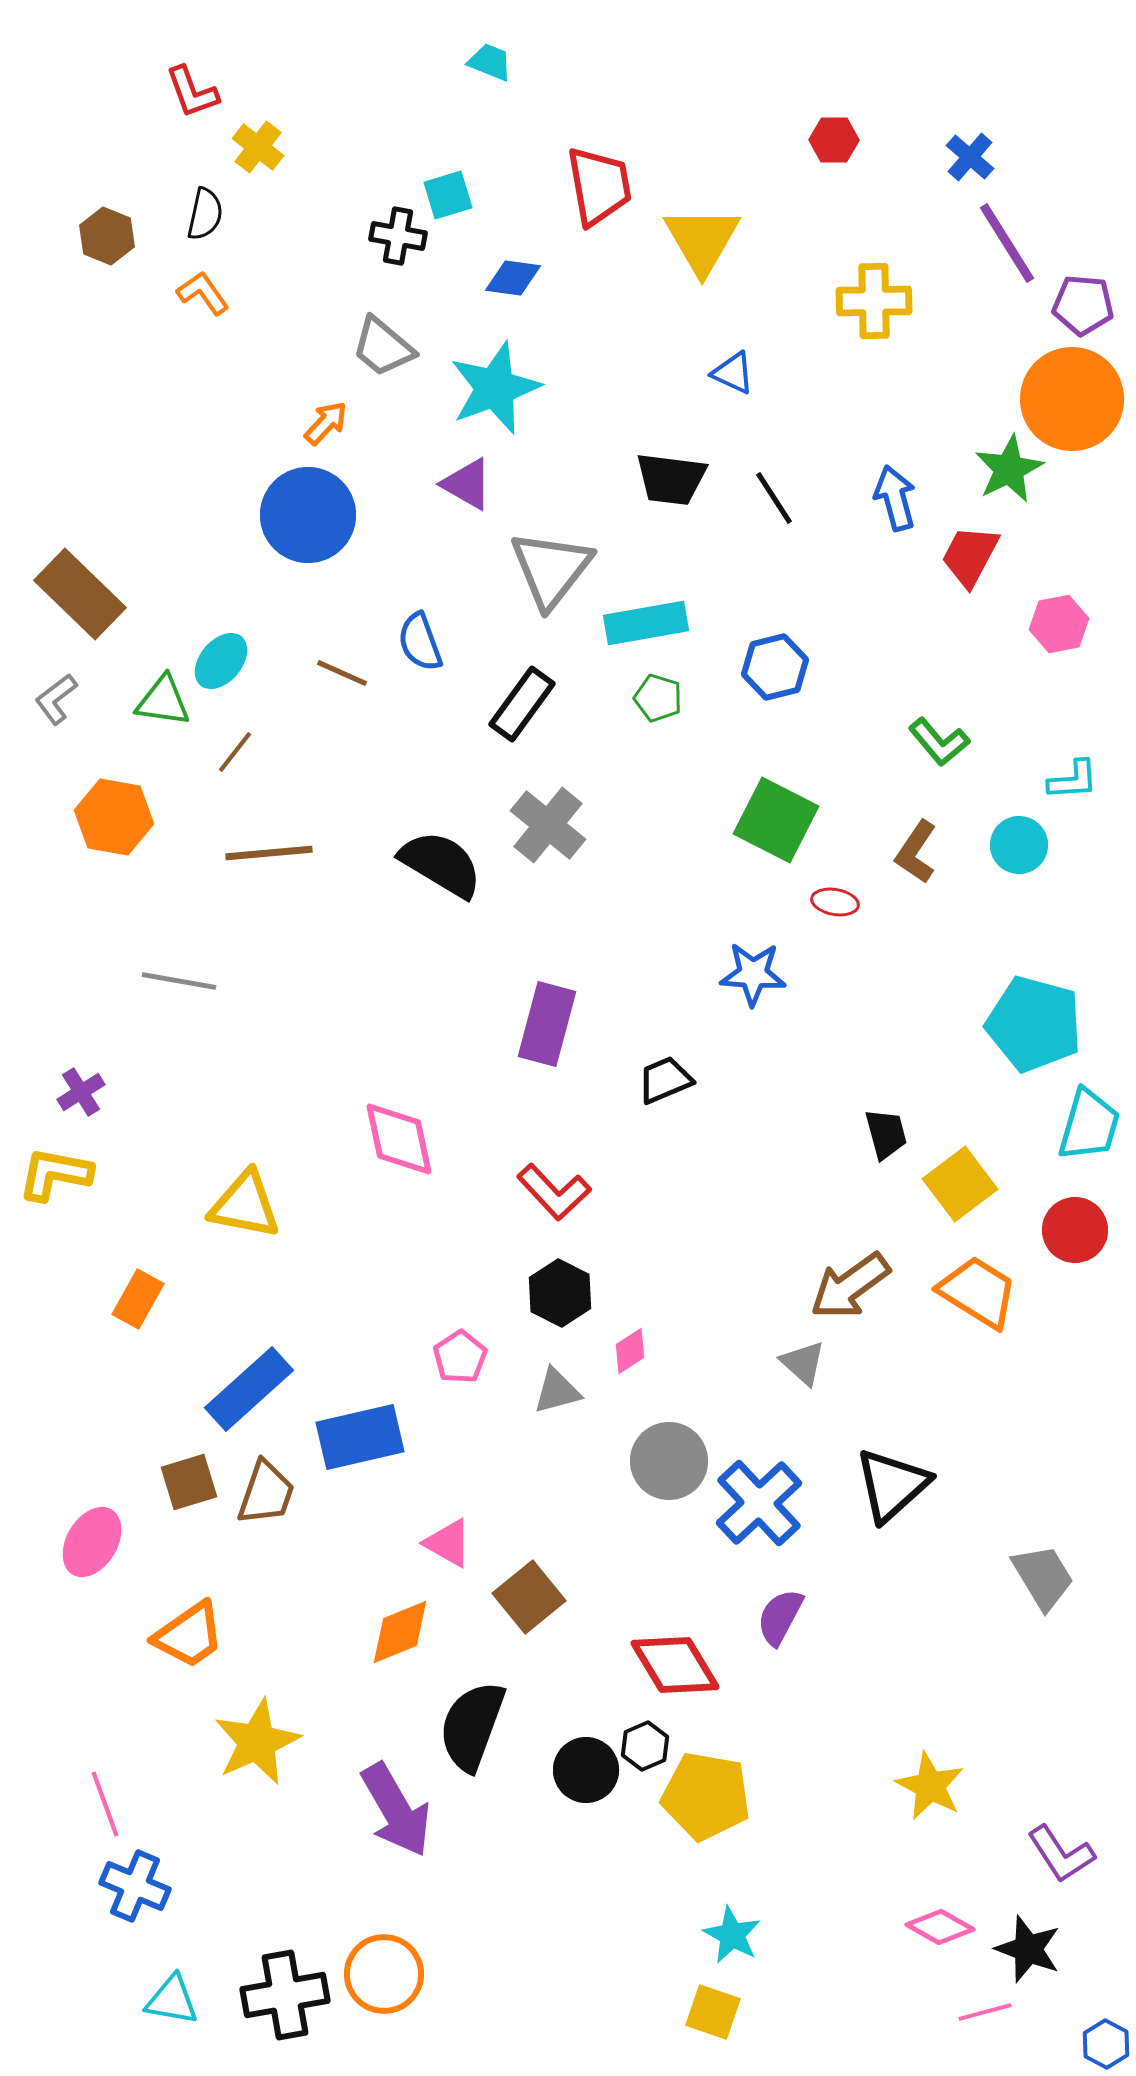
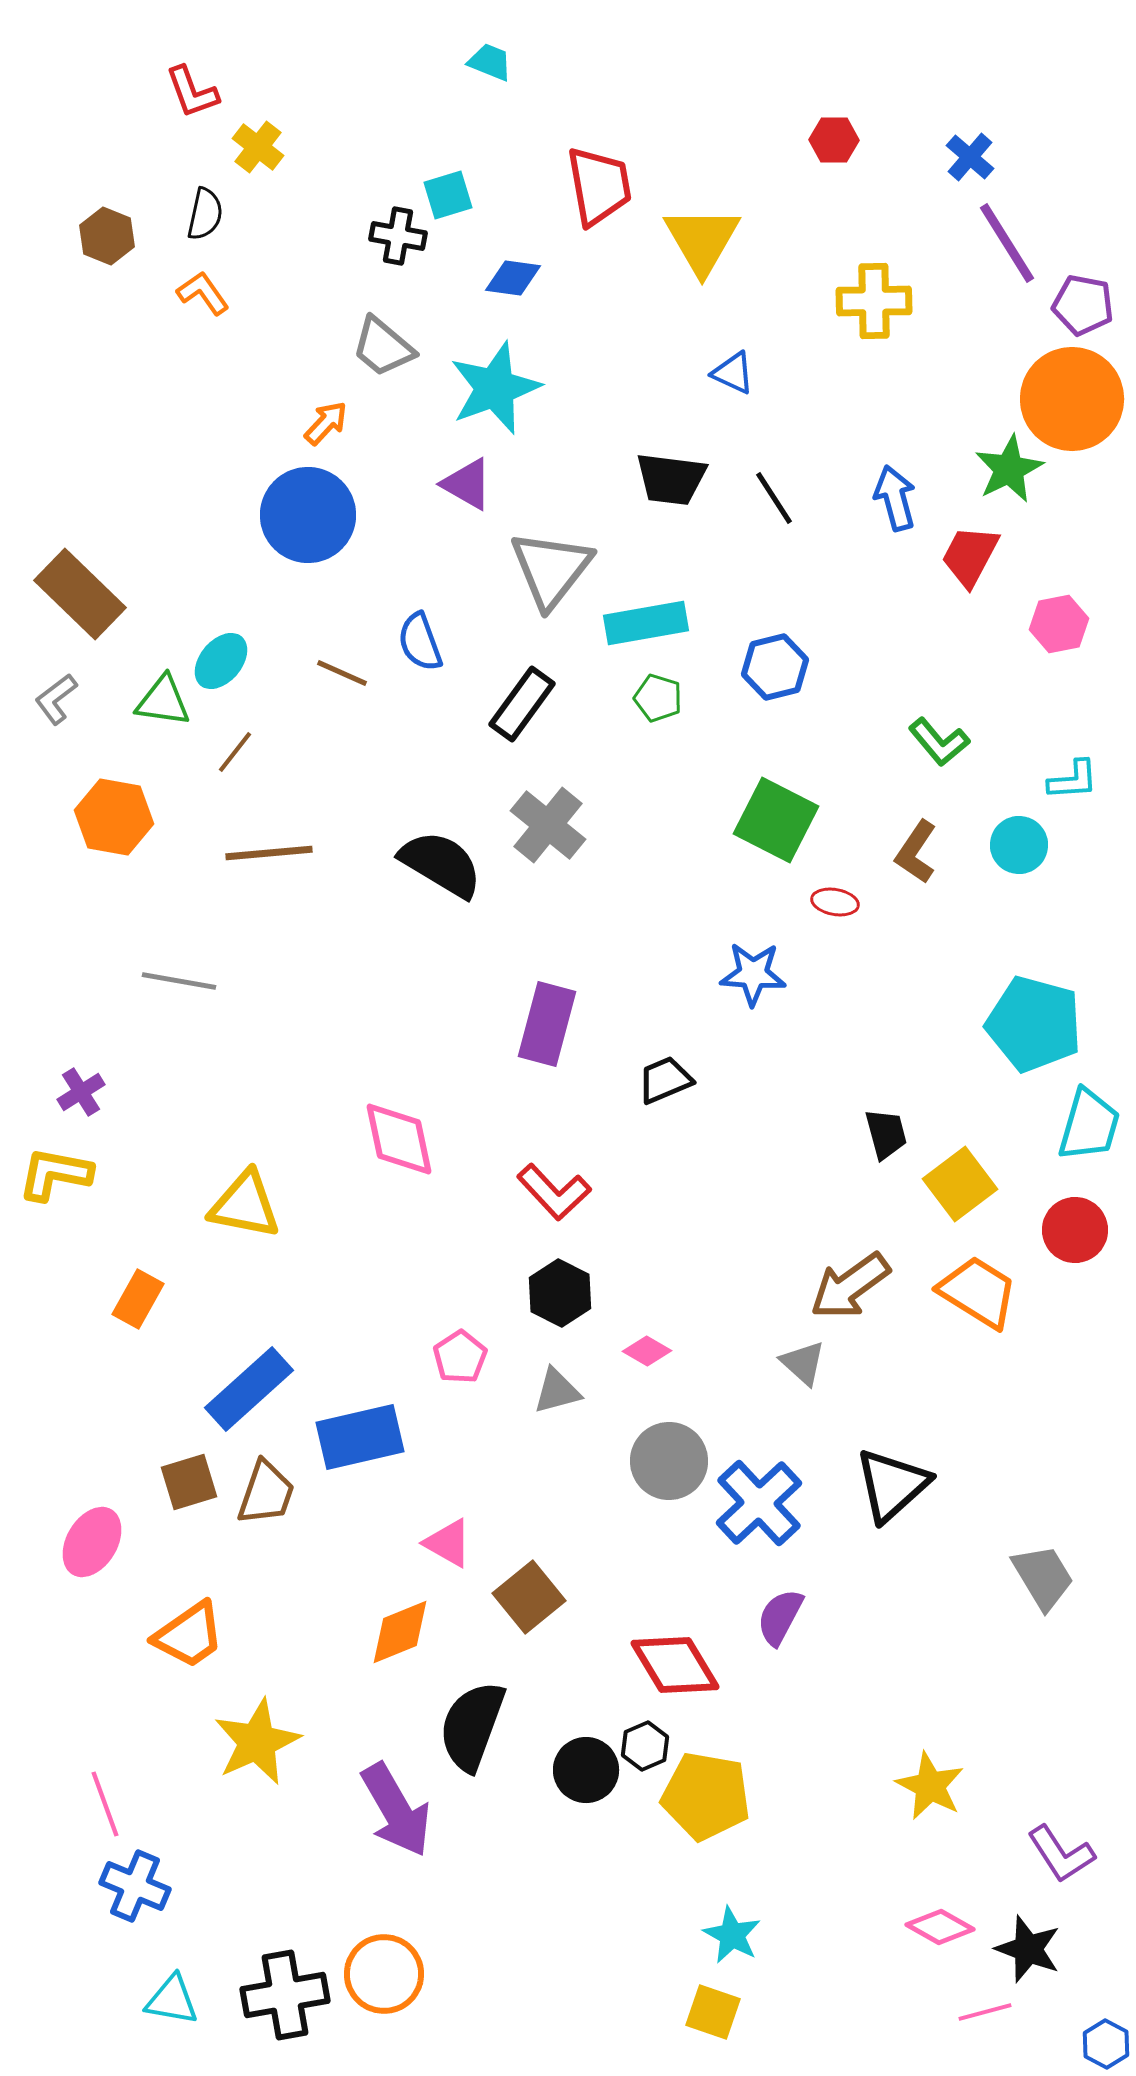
purple pentagon at (1083, 305): rotated 6 degrees clockwise
pink diamond at (630, 1351): moved 17 px right; rotated 63 degrees clockwise
